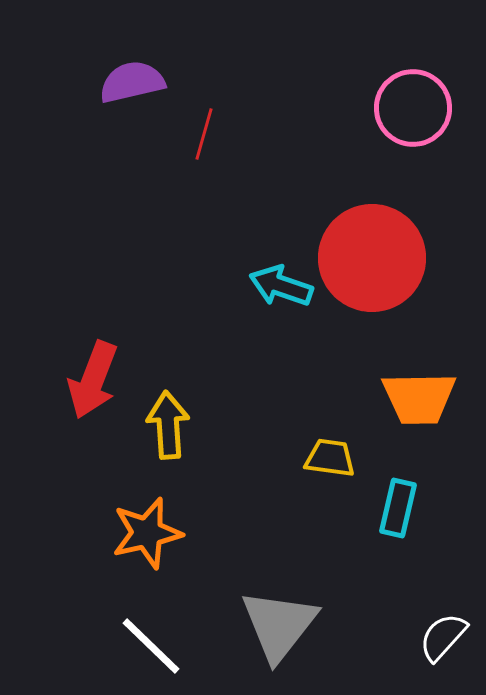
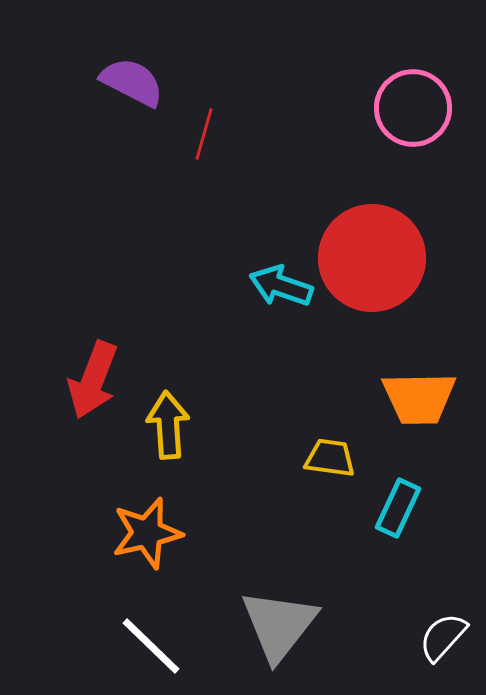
purple semicircle: rotated 40 degrees clockwise
cyan rectangle: rotated 12 degrees clockwise
